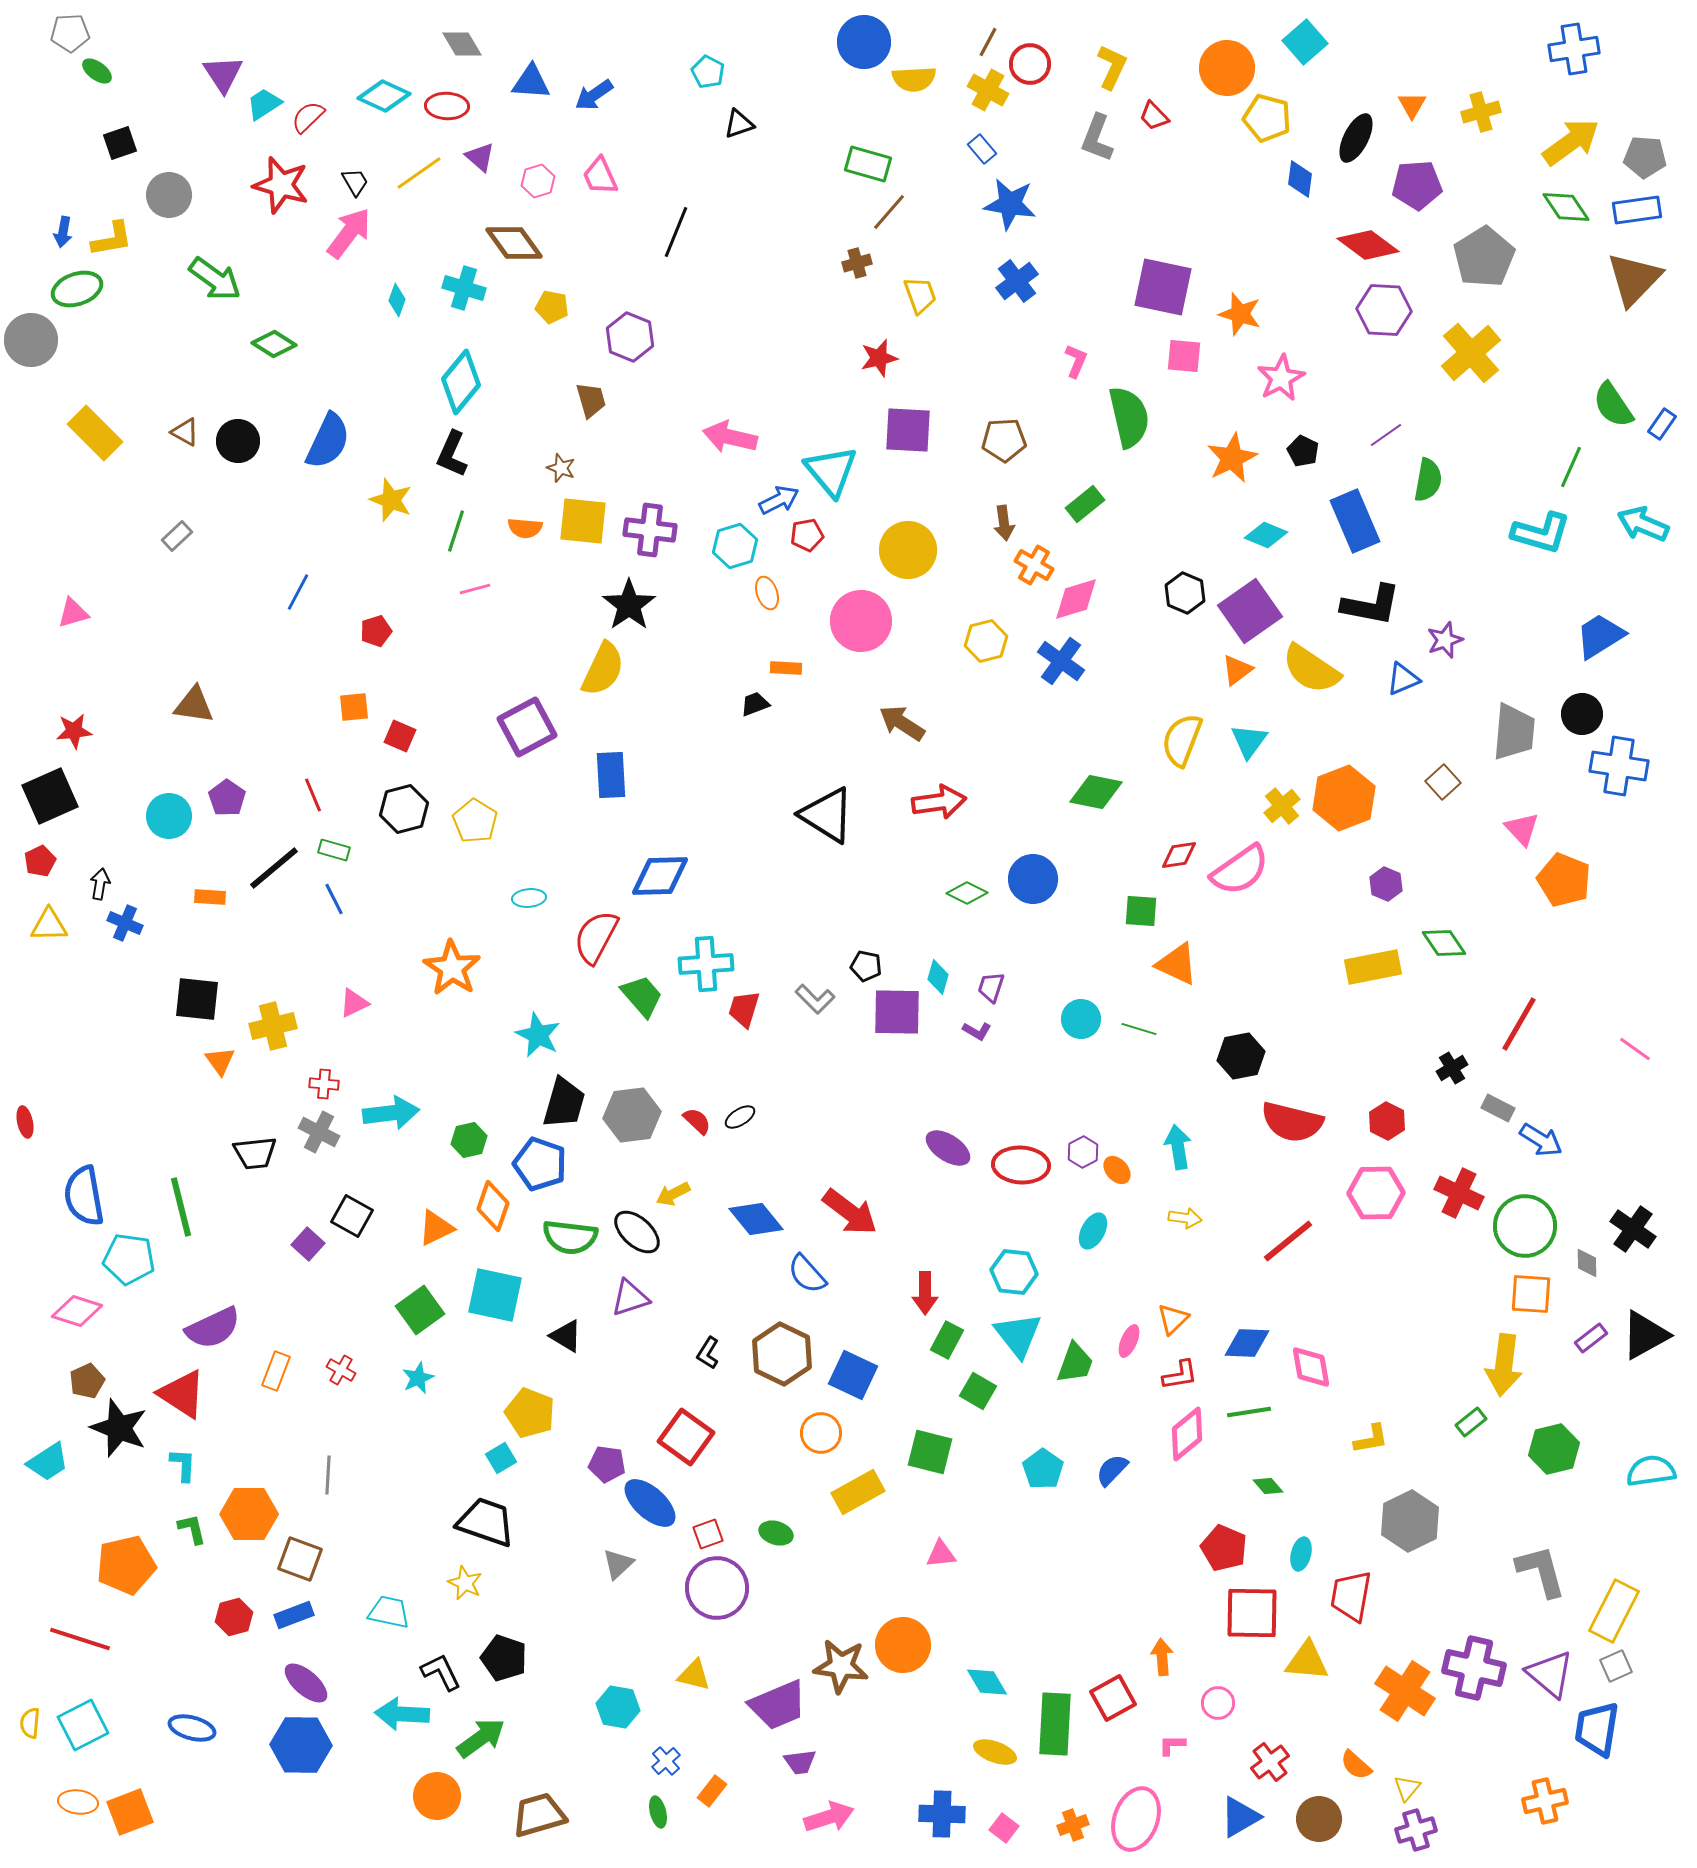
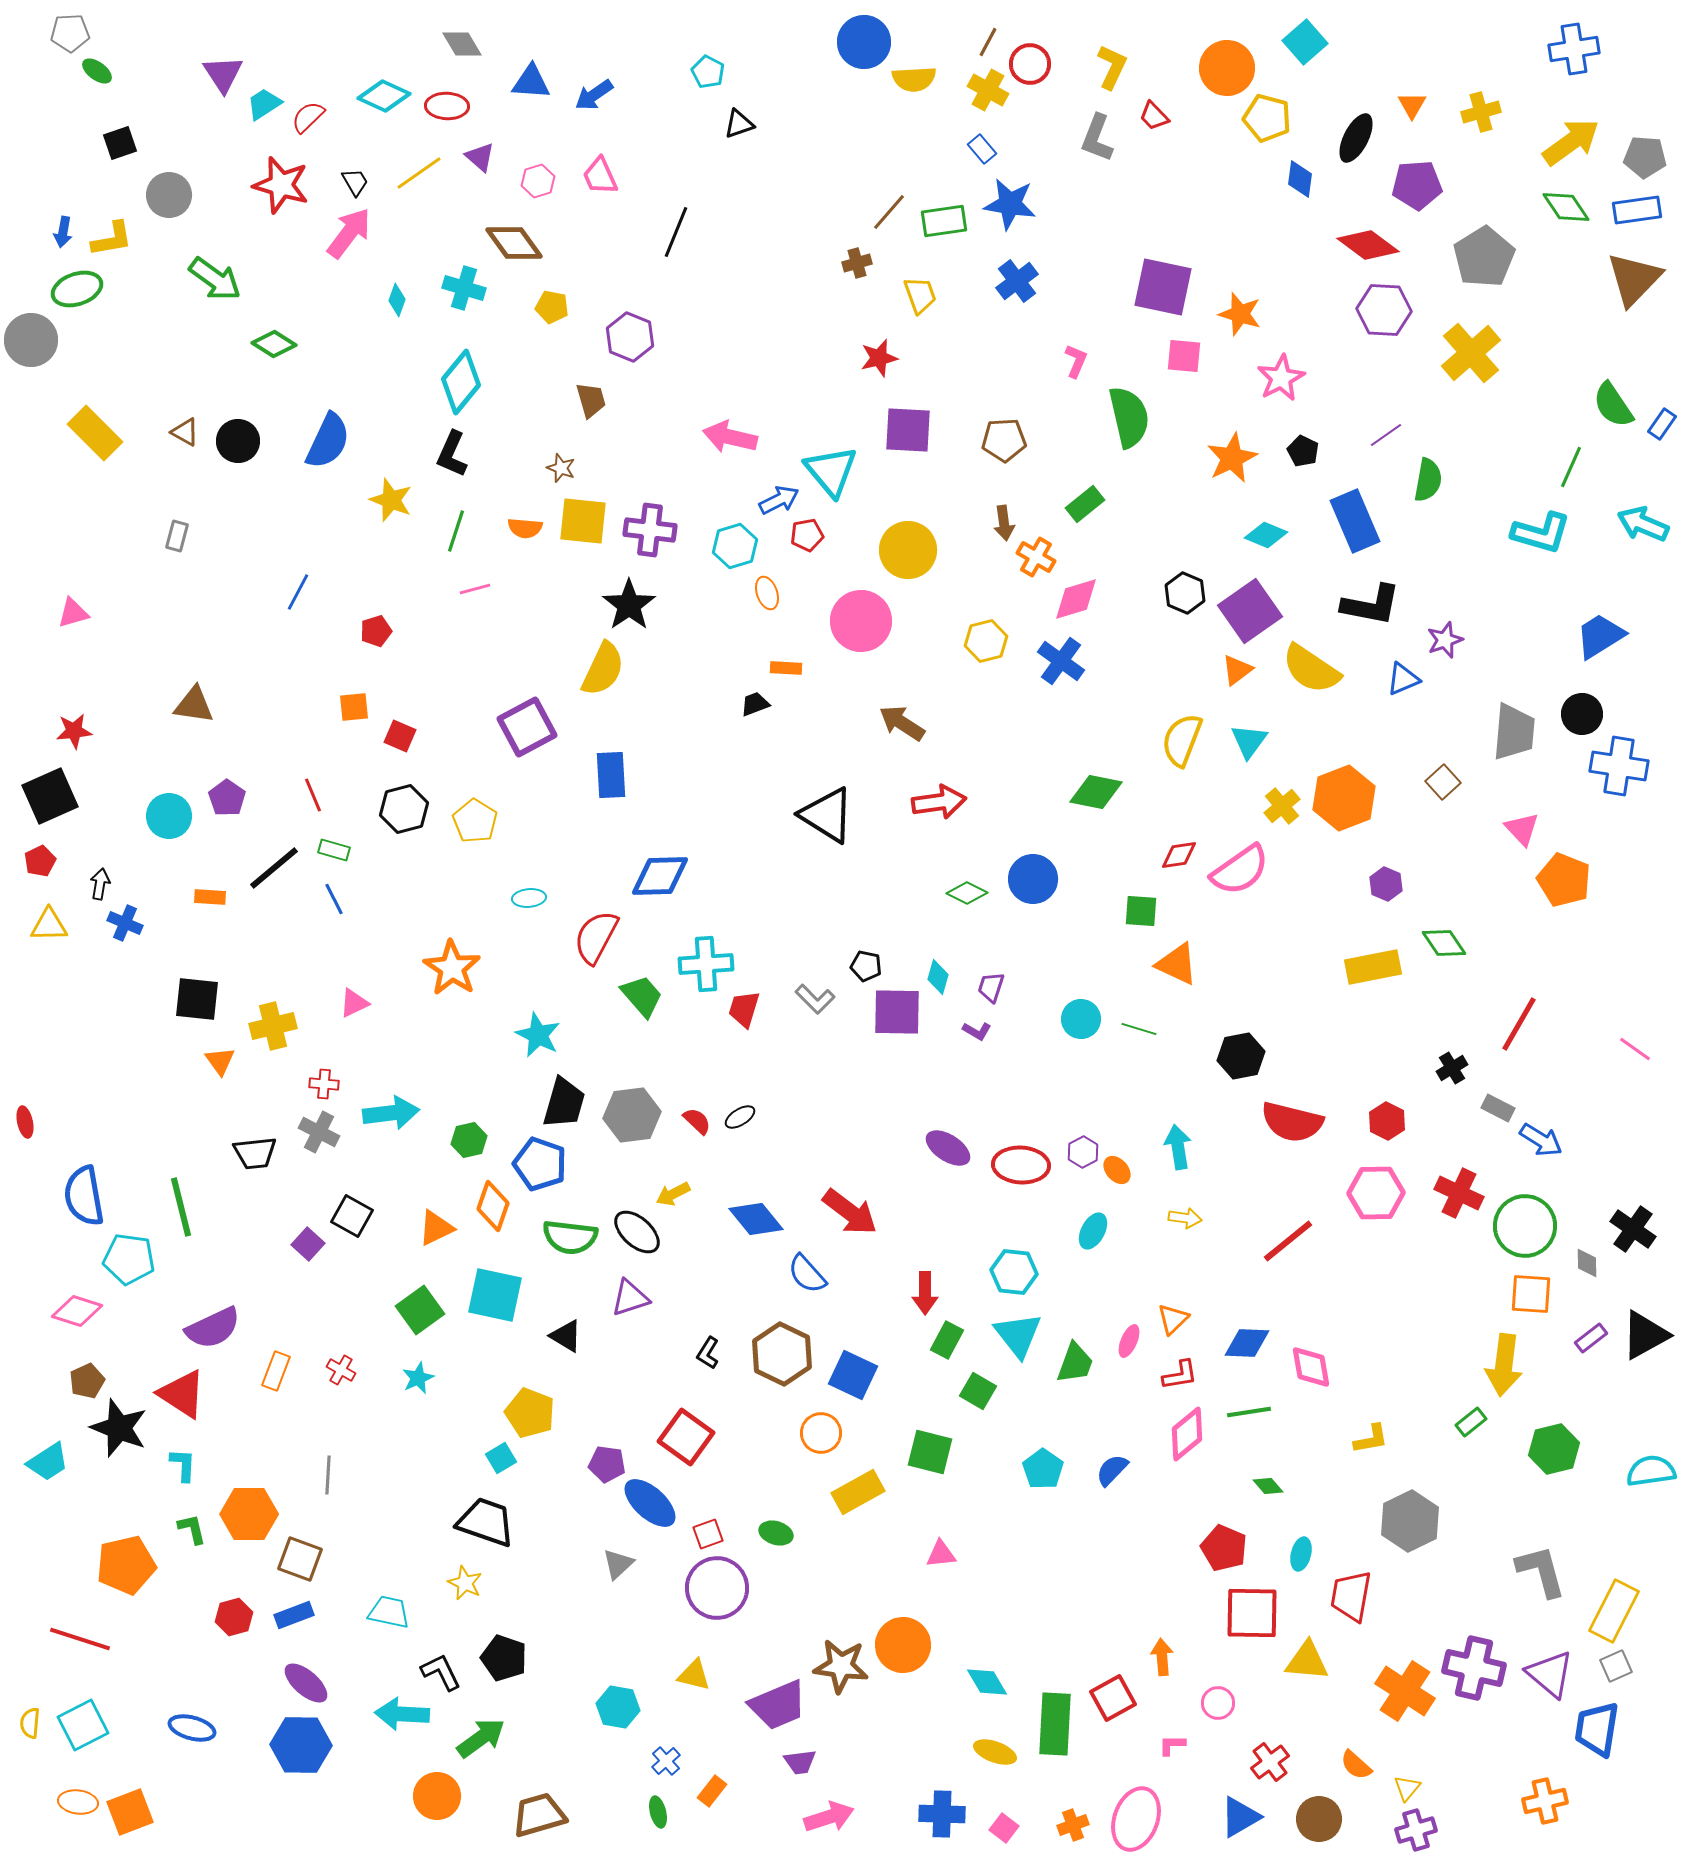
green rectangle at (868, 164): moved 76 px right, 57 px down; rotated 24 degrees counterclockwise
gray rectangle at (177, 536): rotated 32 degrees counterclockwise
orange cross at (1034, 565): moved 2 px right, 8 px up
